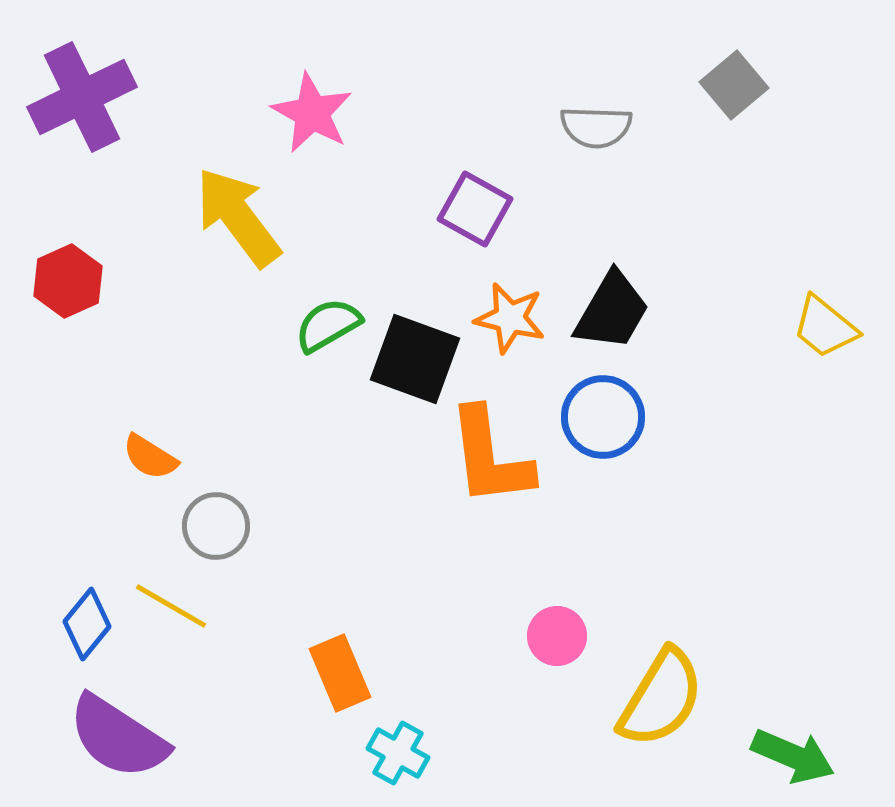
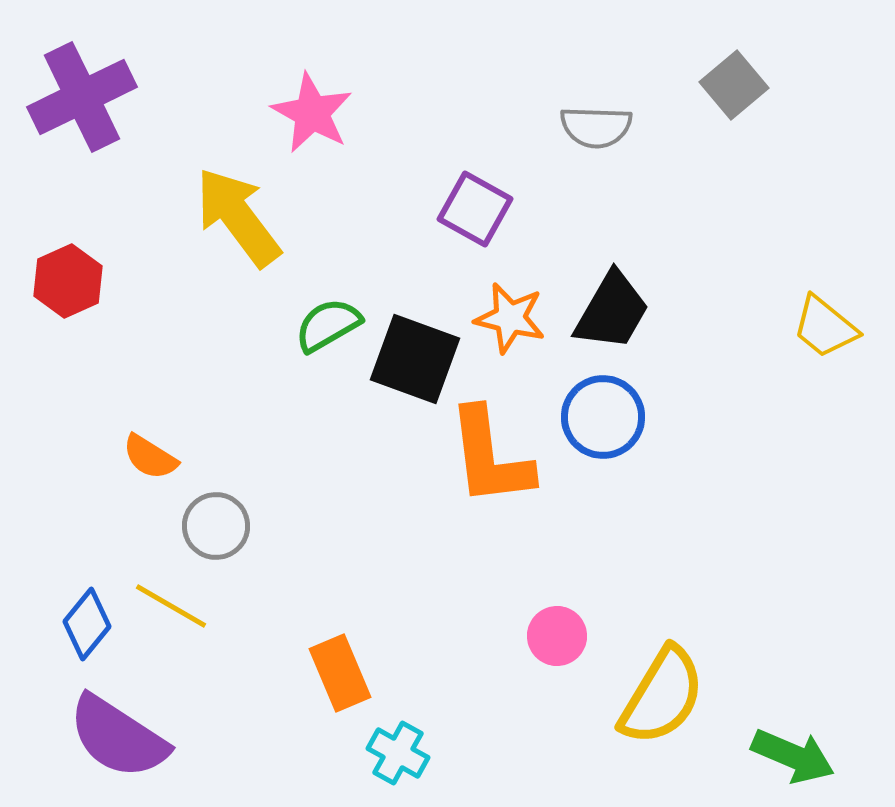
yellow semicircle: moved 1 px right, 2 px up
